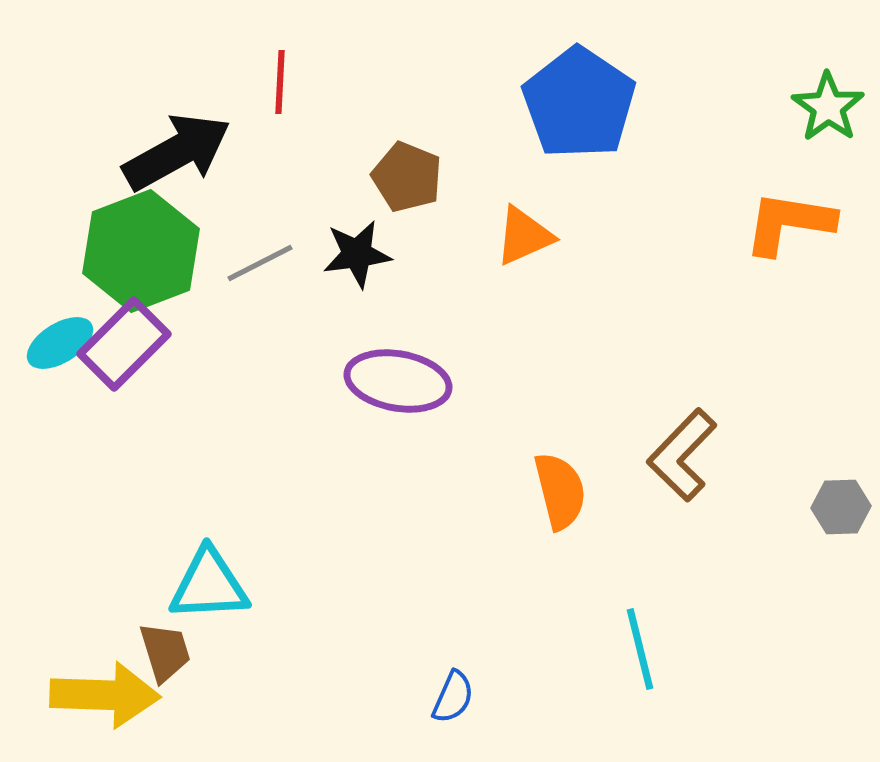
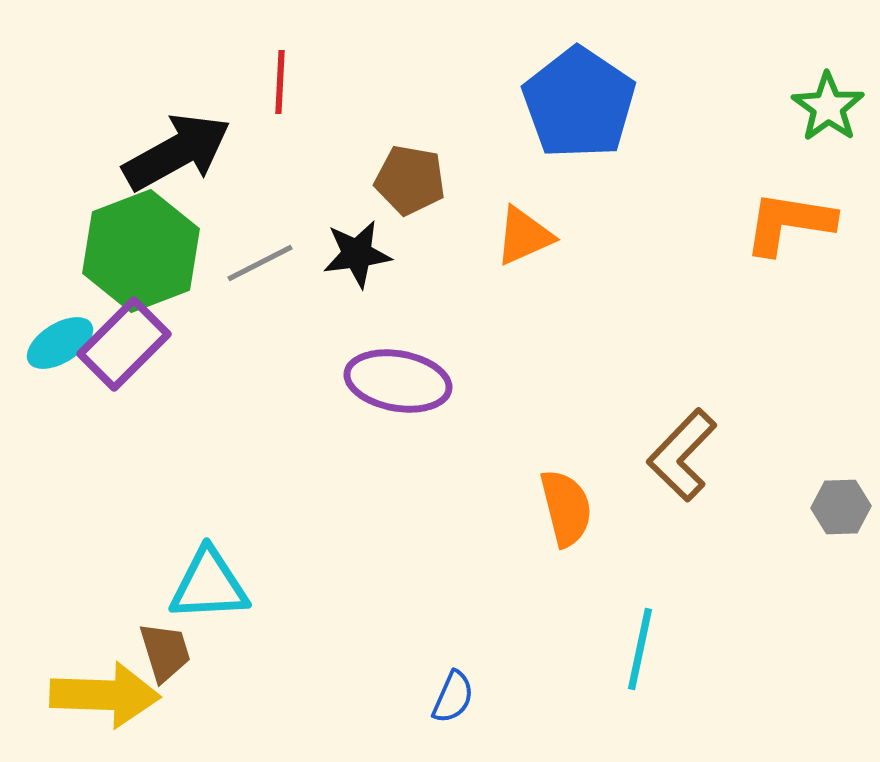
brown pentagon: moved 3 px right, 3 px down; rotated 12 degrees counterclockwise
orange semicircle: moved 6 px right, 17 px down
cyan line: rotated 26 degrees clockwise
